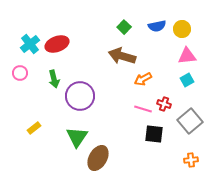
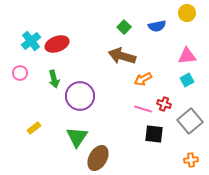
yellow circle: moved 5 px right, 16 px up
cyan cross: moved 1 px right, 3 px up
